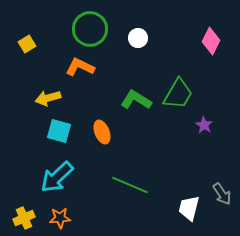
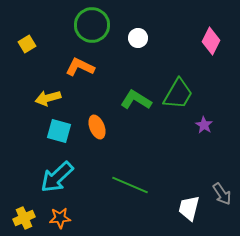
green circle: moved 2 px right, 4 px up
orange ellipse: moved 5 px left, 5 px up
